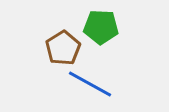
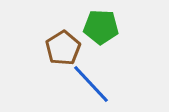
blue line: moved 1 px right; rotated 18 degrees clockwise
